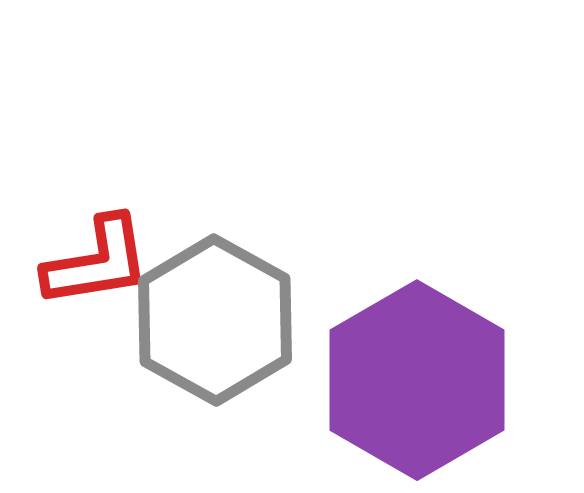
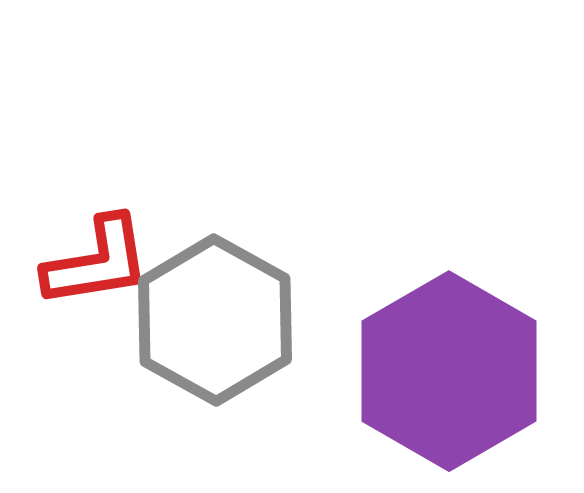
purple hexagon: moved 32 px right, 9 px up
